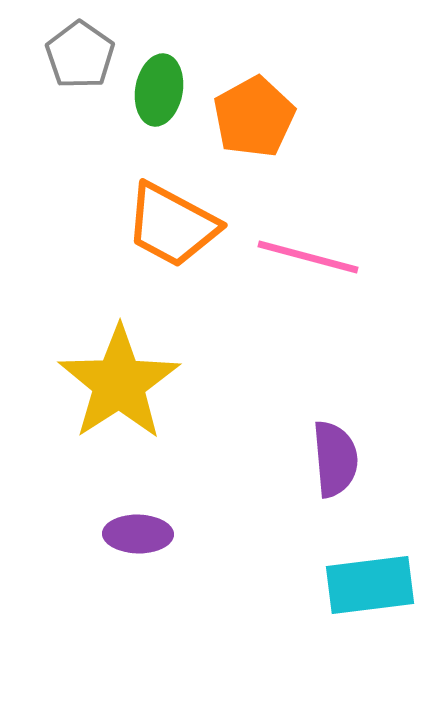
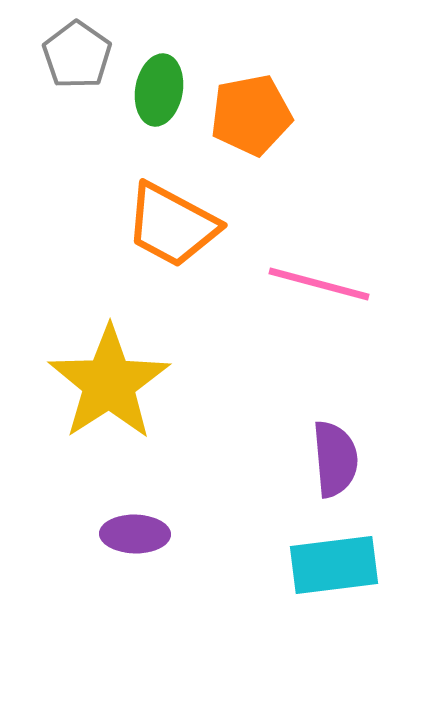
gray pentagon: moved 3 px left
orange pentagon: moved 3 px left, 2 px up; rotated 18 degrees clockwise
pink line: moved 11 px right, 27 px down
yellow star: moved 10 px left
purple ellipse: moved 3 px left
cyan rectangle: moved 36 px left, 20 px up
